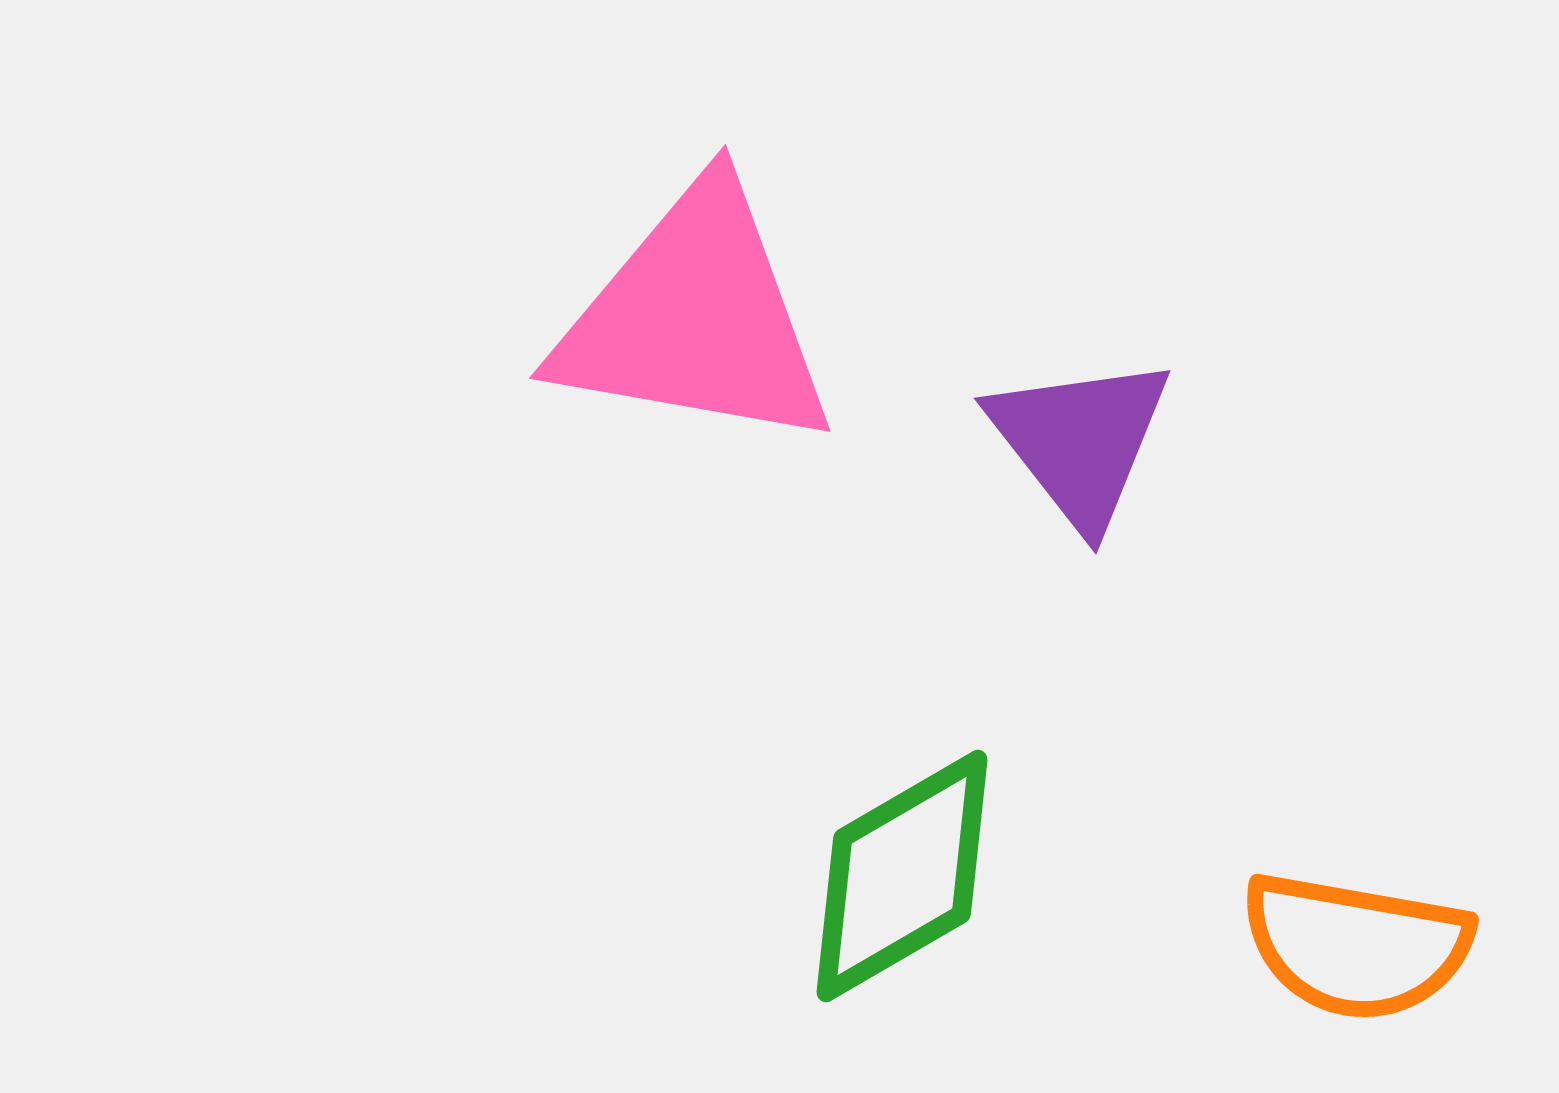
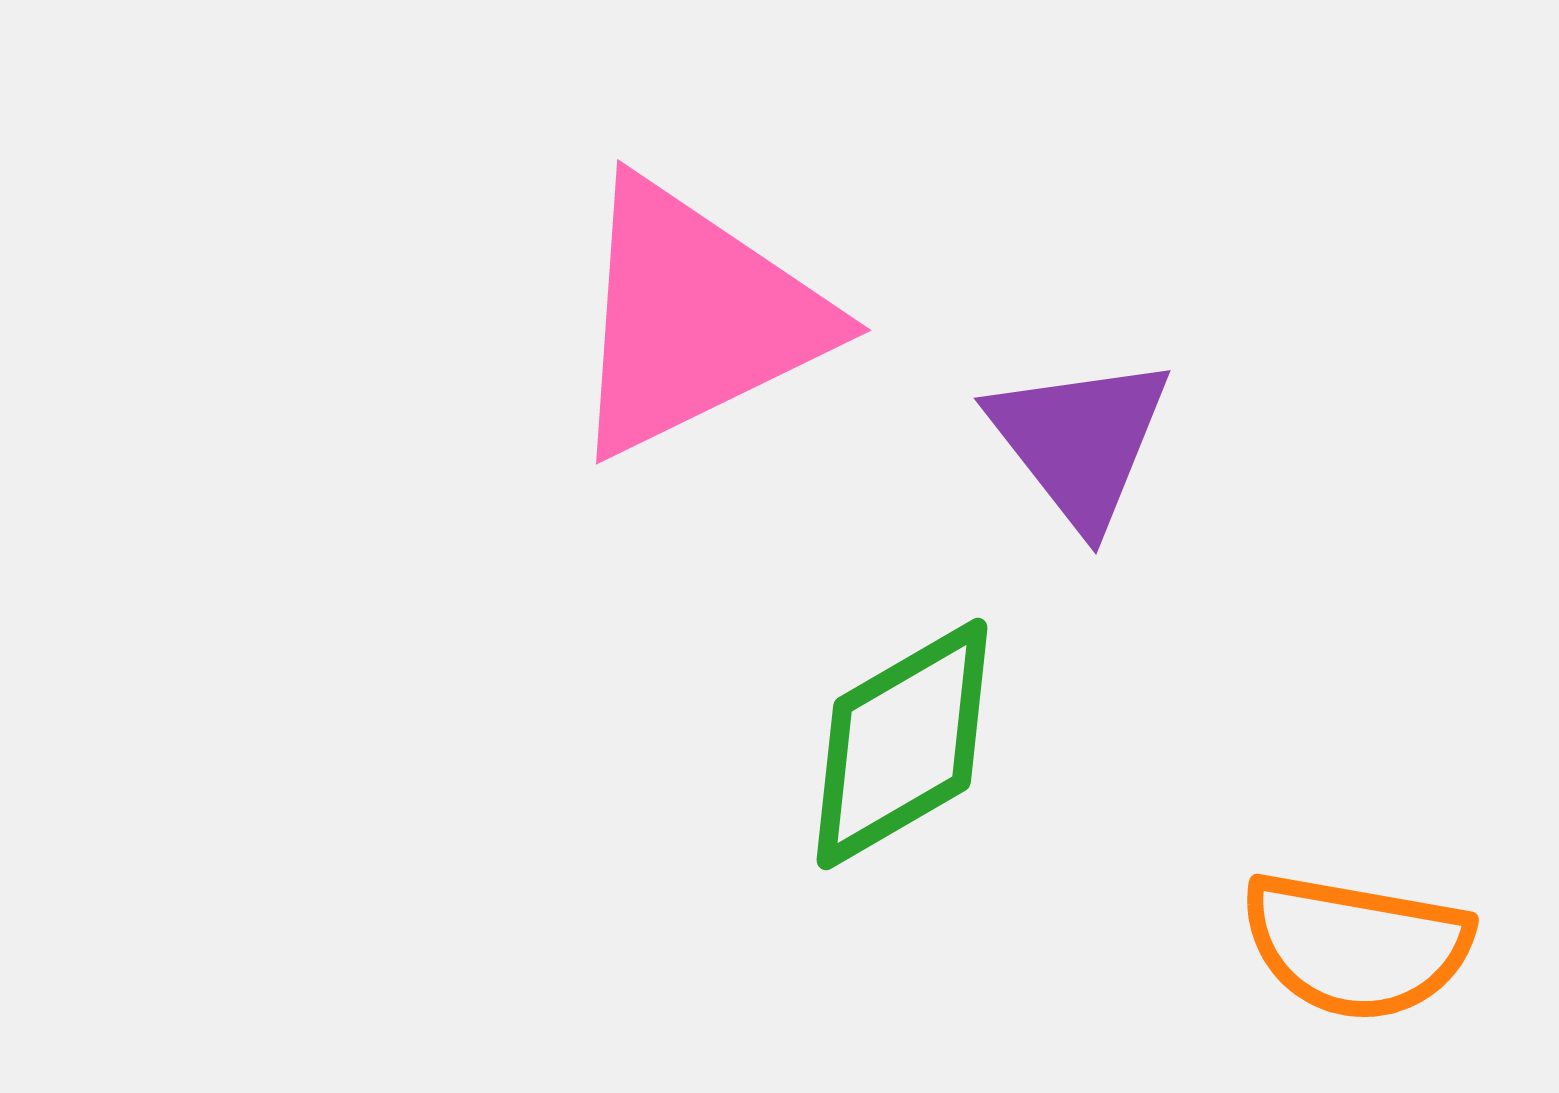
pink triangle: rotated 36 degrees counterclockwise
green diamond: moved 132 px up
